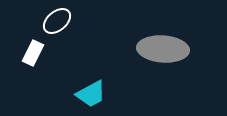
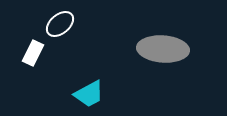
white ellipse: moved 3 px right, 3 px down
cyan trapezoid: moved 2 px left
